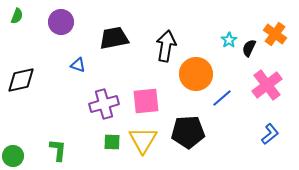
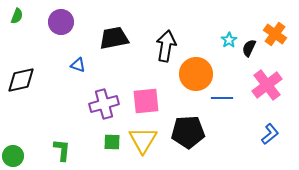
blue line: rotated 40 degrees clockwise
green L-shape: moved 4 px right
